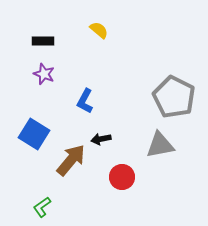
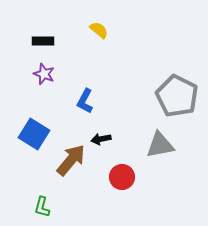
gray pentagon: moved 3 px right, 1 px up
green L-shape: rotated 40 degrees counterclockwise
